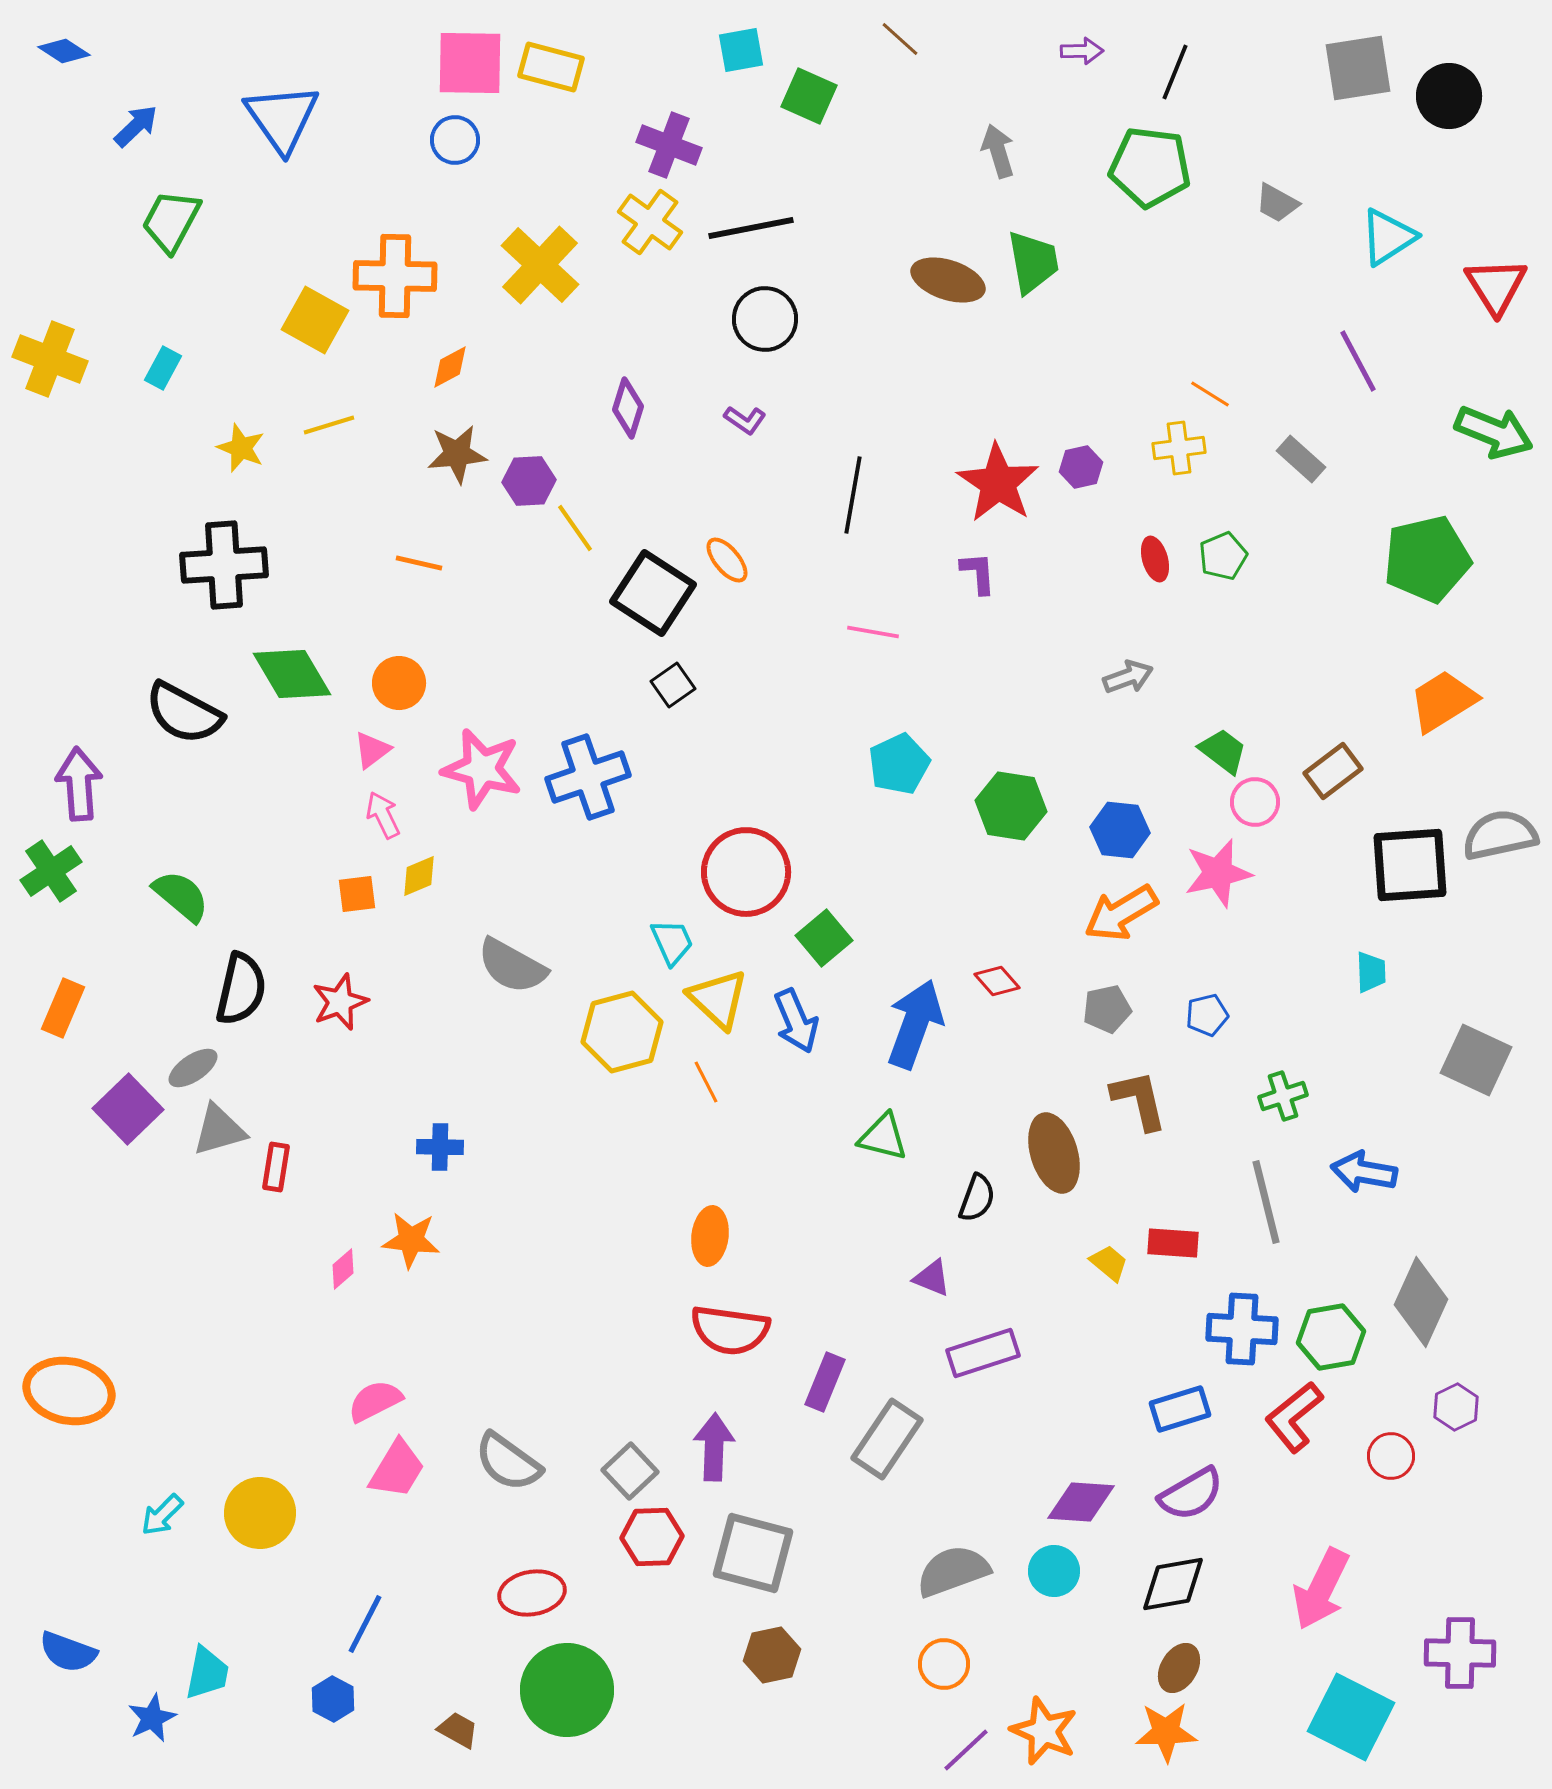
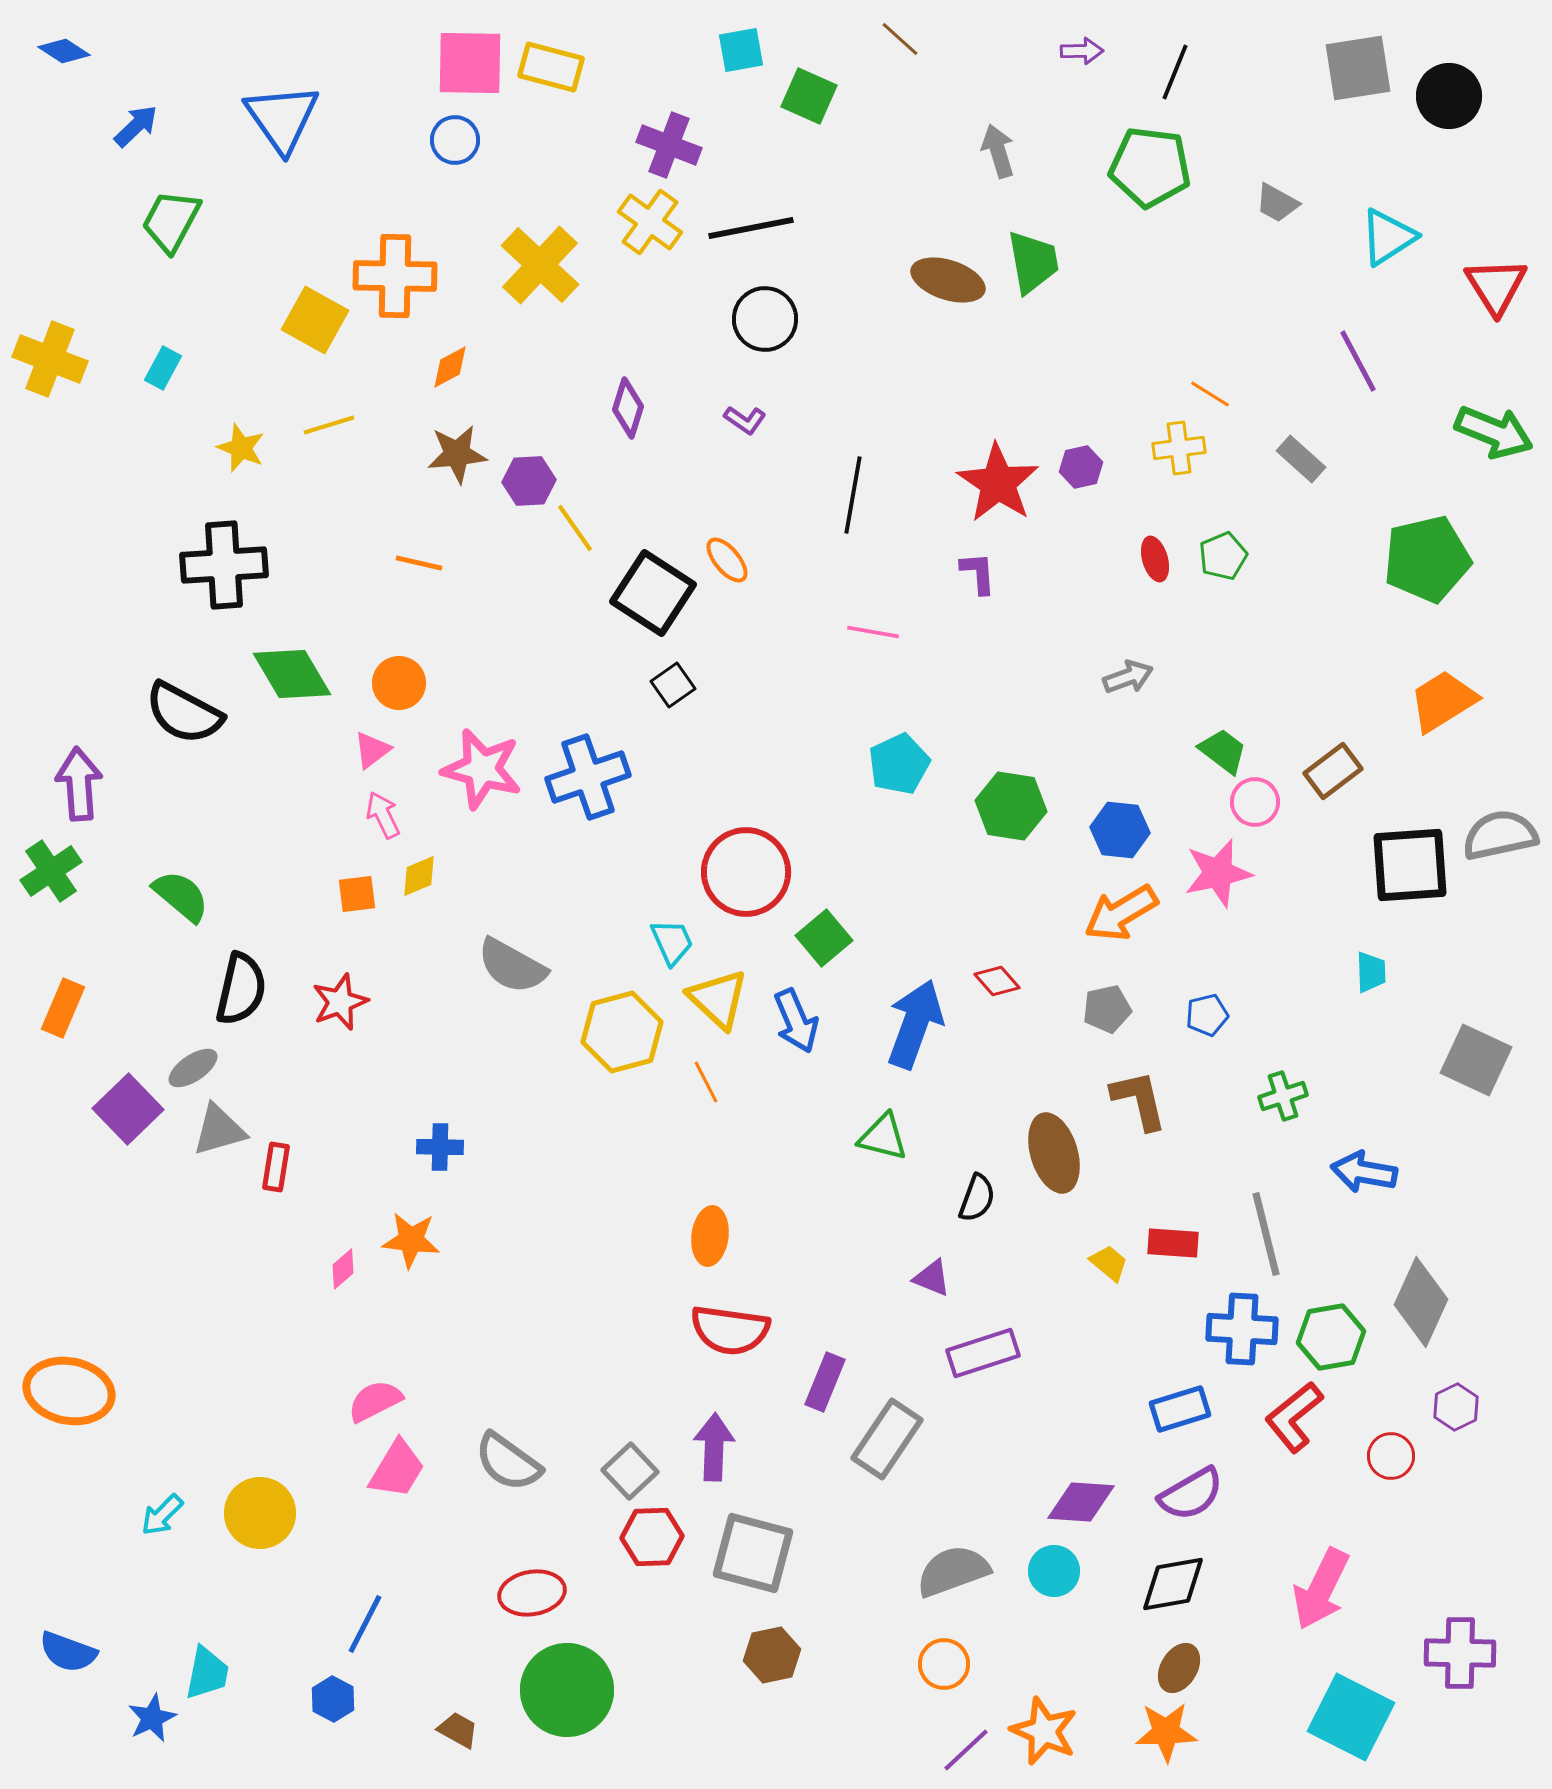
gray line at (1266, 1202): moved 32 px down
